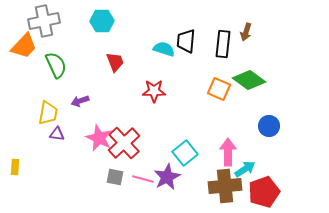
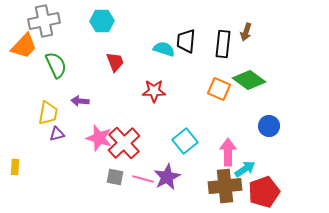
purple arrow: rotated 24 degrees clockwise
purple triangle: rotated 21 degrees counterclockwise
pink star: rotated 8 degrees counterclockwise
cyan square: moved 12 px up
